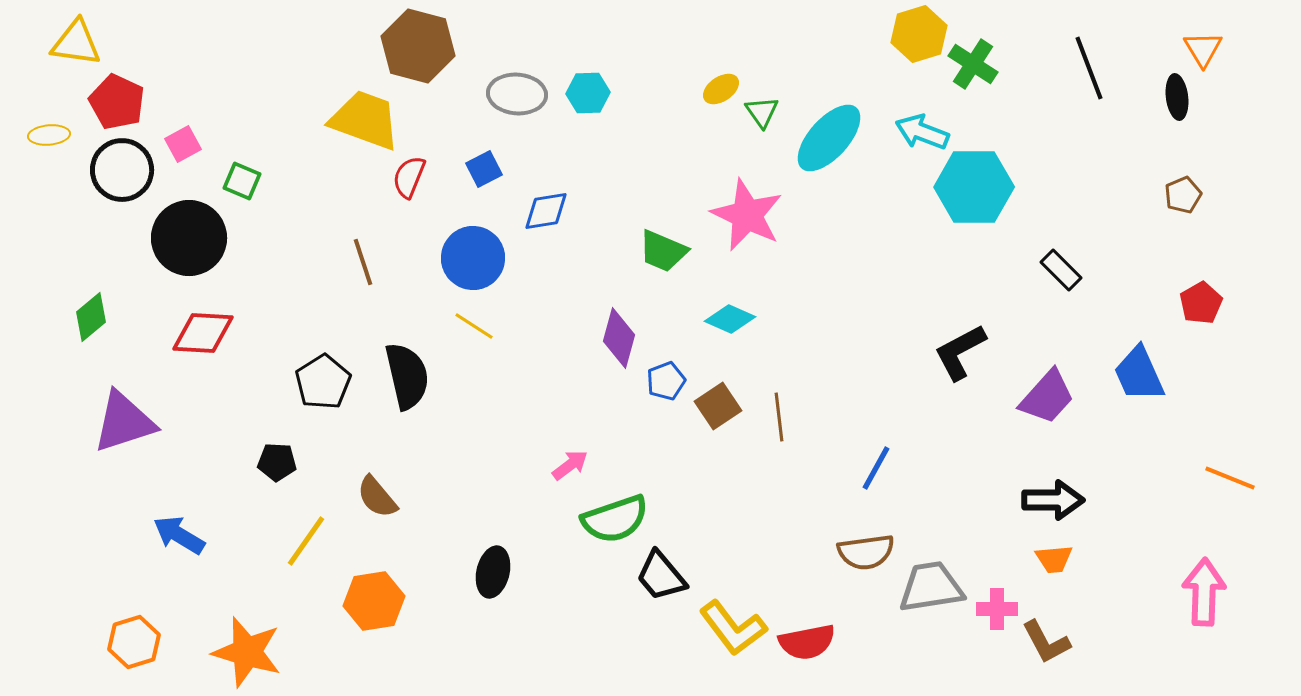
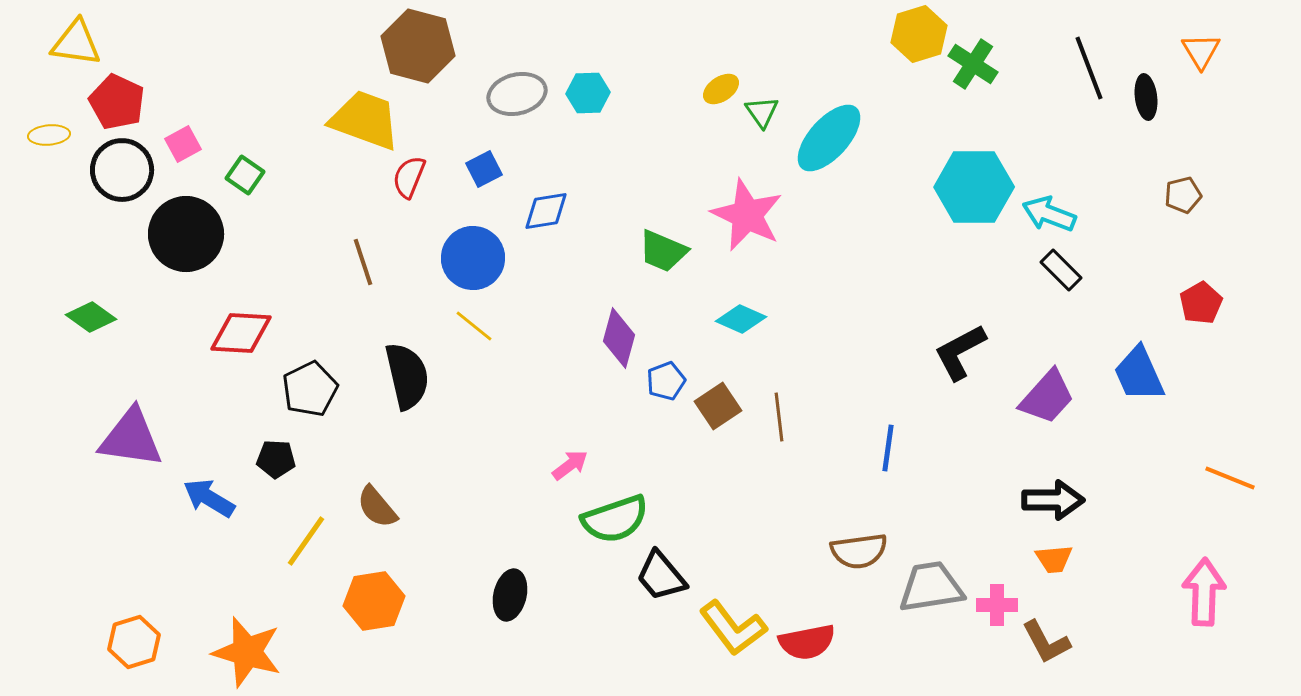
orange triangle at (1203, 49): moved 2 px left, 2 px down
gray ellipse at (517, 94): rotated 18 degrees counterclockwise
black ellipse at (1177, 97): moved 31 px left
cyan arrow at (922, 132): moved 127 px right, 82 px down
green square at (242, 181): moved 3 px right, 6 px up; rotated 12 degrees clockwise
brown pentagon at (1183, 195): rotated 9 degrees clockwise
black circle at (189, 238): moved 3 px left, 4 px up
green diamond at (91, 317): rotated 75 degrees clockwise
cyan diamond at (730, 319): moved 11 px right
yellow line at (474, 326): rotated 6 degrees clockwise
red diamond at (203, 333): moved 38 px right
black pentagon at (323, 382): moved 13 px left, 7 px down; rotated 6 degrees clockwise
purple triangle at (124, 422): moved 7 px right, 16 px down; rotated 26 degrees clockwise
black pentagon at (277, 462): moved 1 px left, 3 px up
blue line at (876, 468): moved 12 px right, 20 px up; rotated 21 degrees counterclockwise
brown semicircle at (377, 497): moved 10 px down
blue arrow at (179, 535): moved 30 px right, 37 px up
brown semicircle at (866, 552): moved 7 px left, 1 px up
black ellipse at (493, 572): moved 17 px right, 23 px down
pink cross at (997, 609): moved 4 px up
